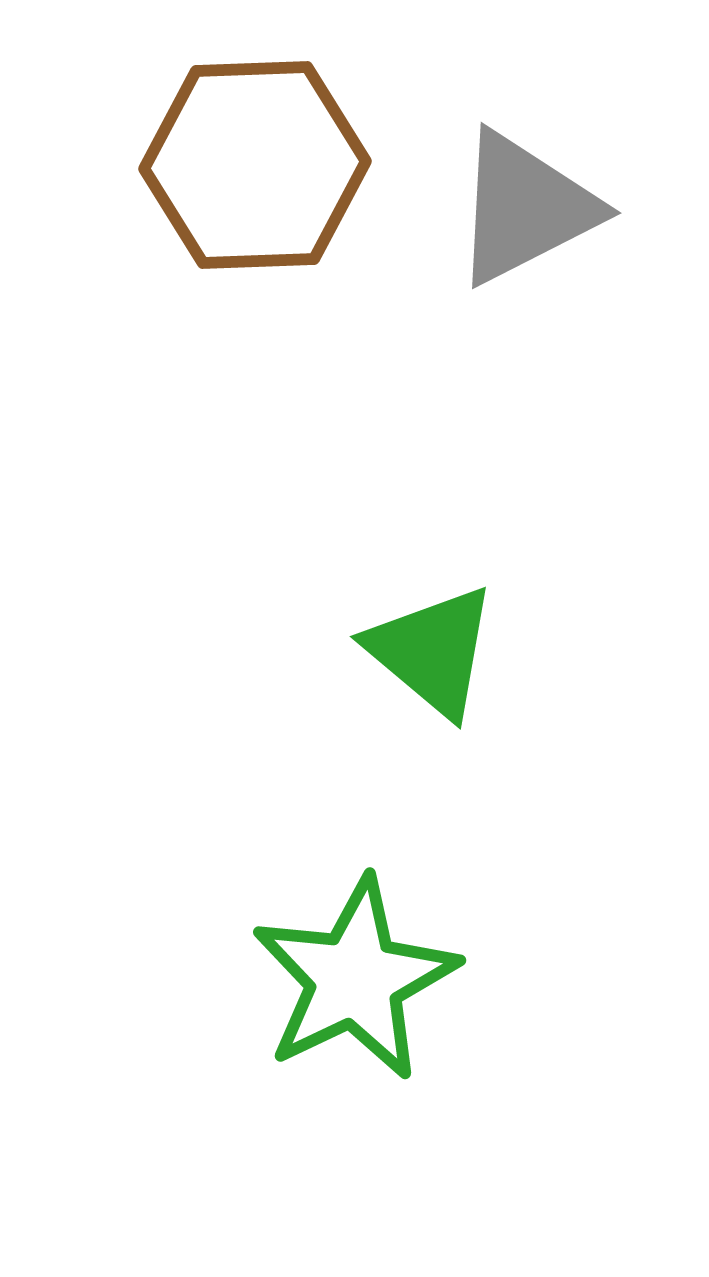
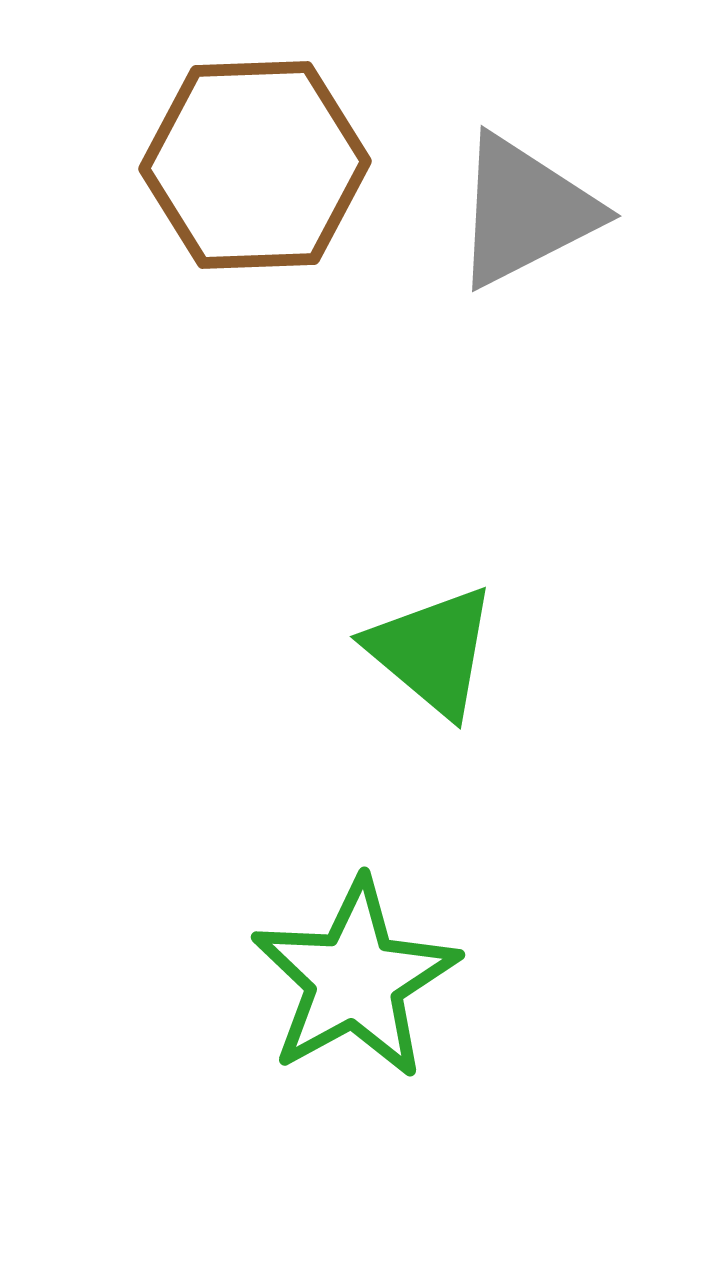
gray triangle: moved 3 px down
green star: rotated 3 degrees counterclockwise
